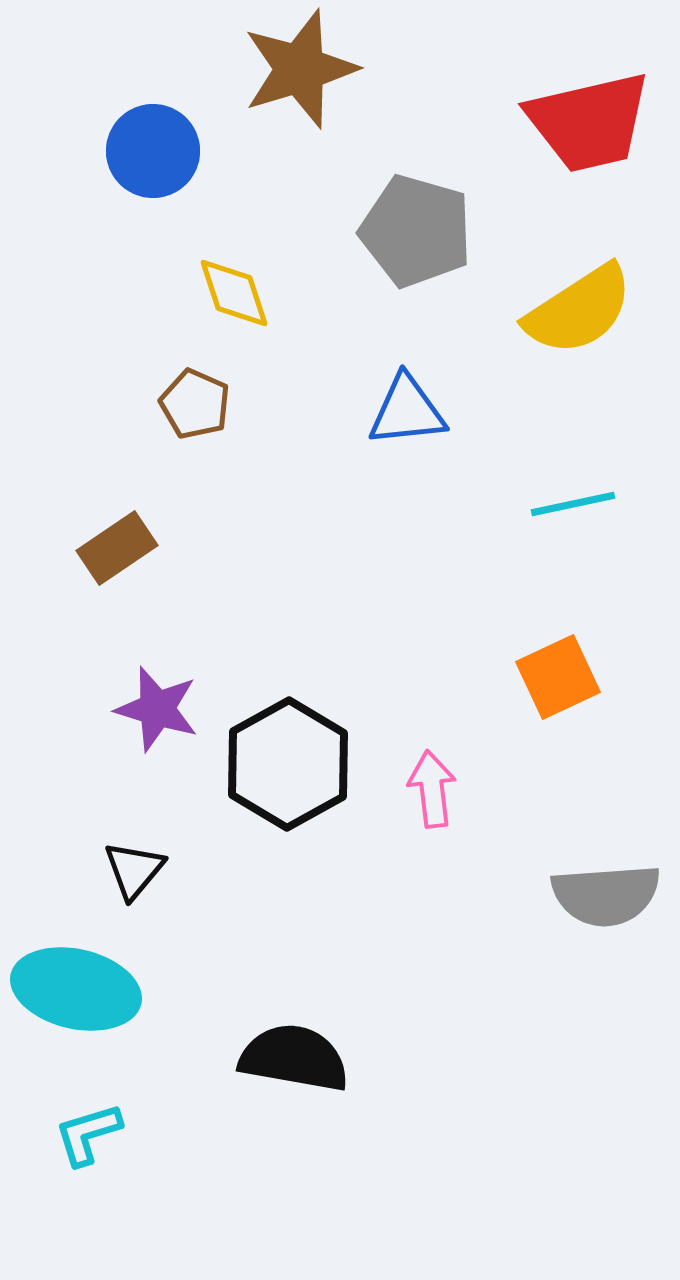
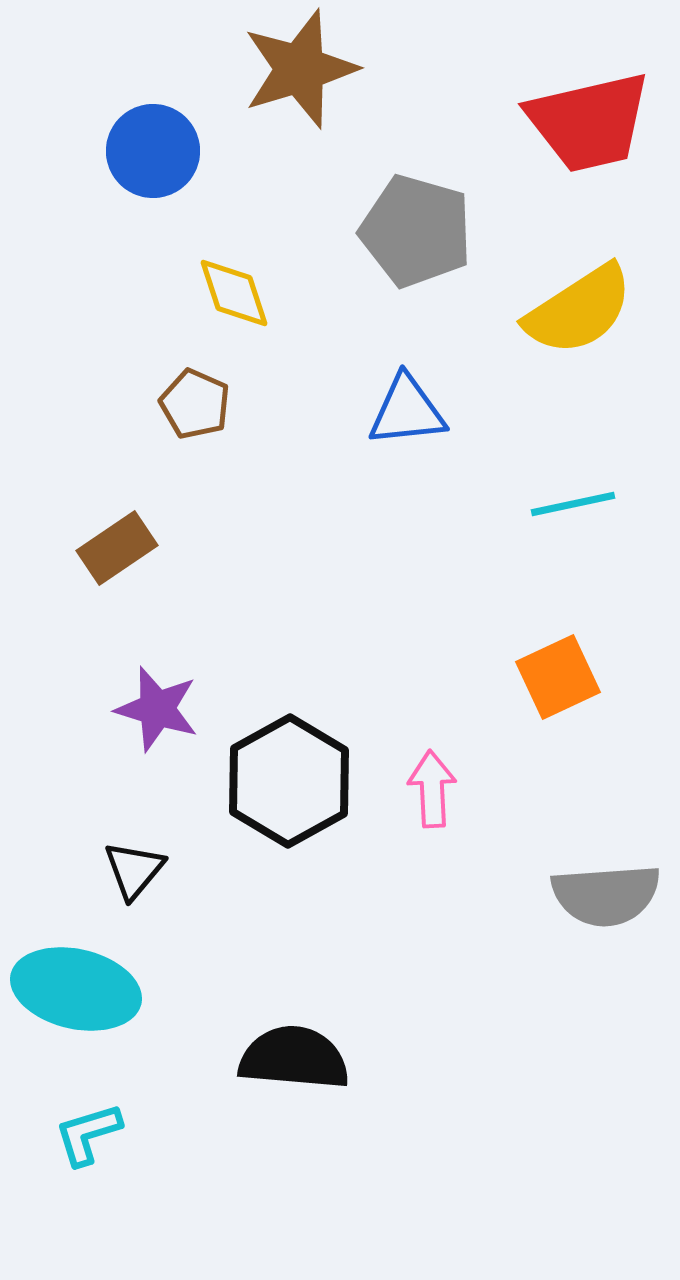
black hexagon: moved 1 px right, 17 px down
pink arrow: rotated 4 degrees clockwise
black semicircle: rotated 5 degrees counterclockwise
